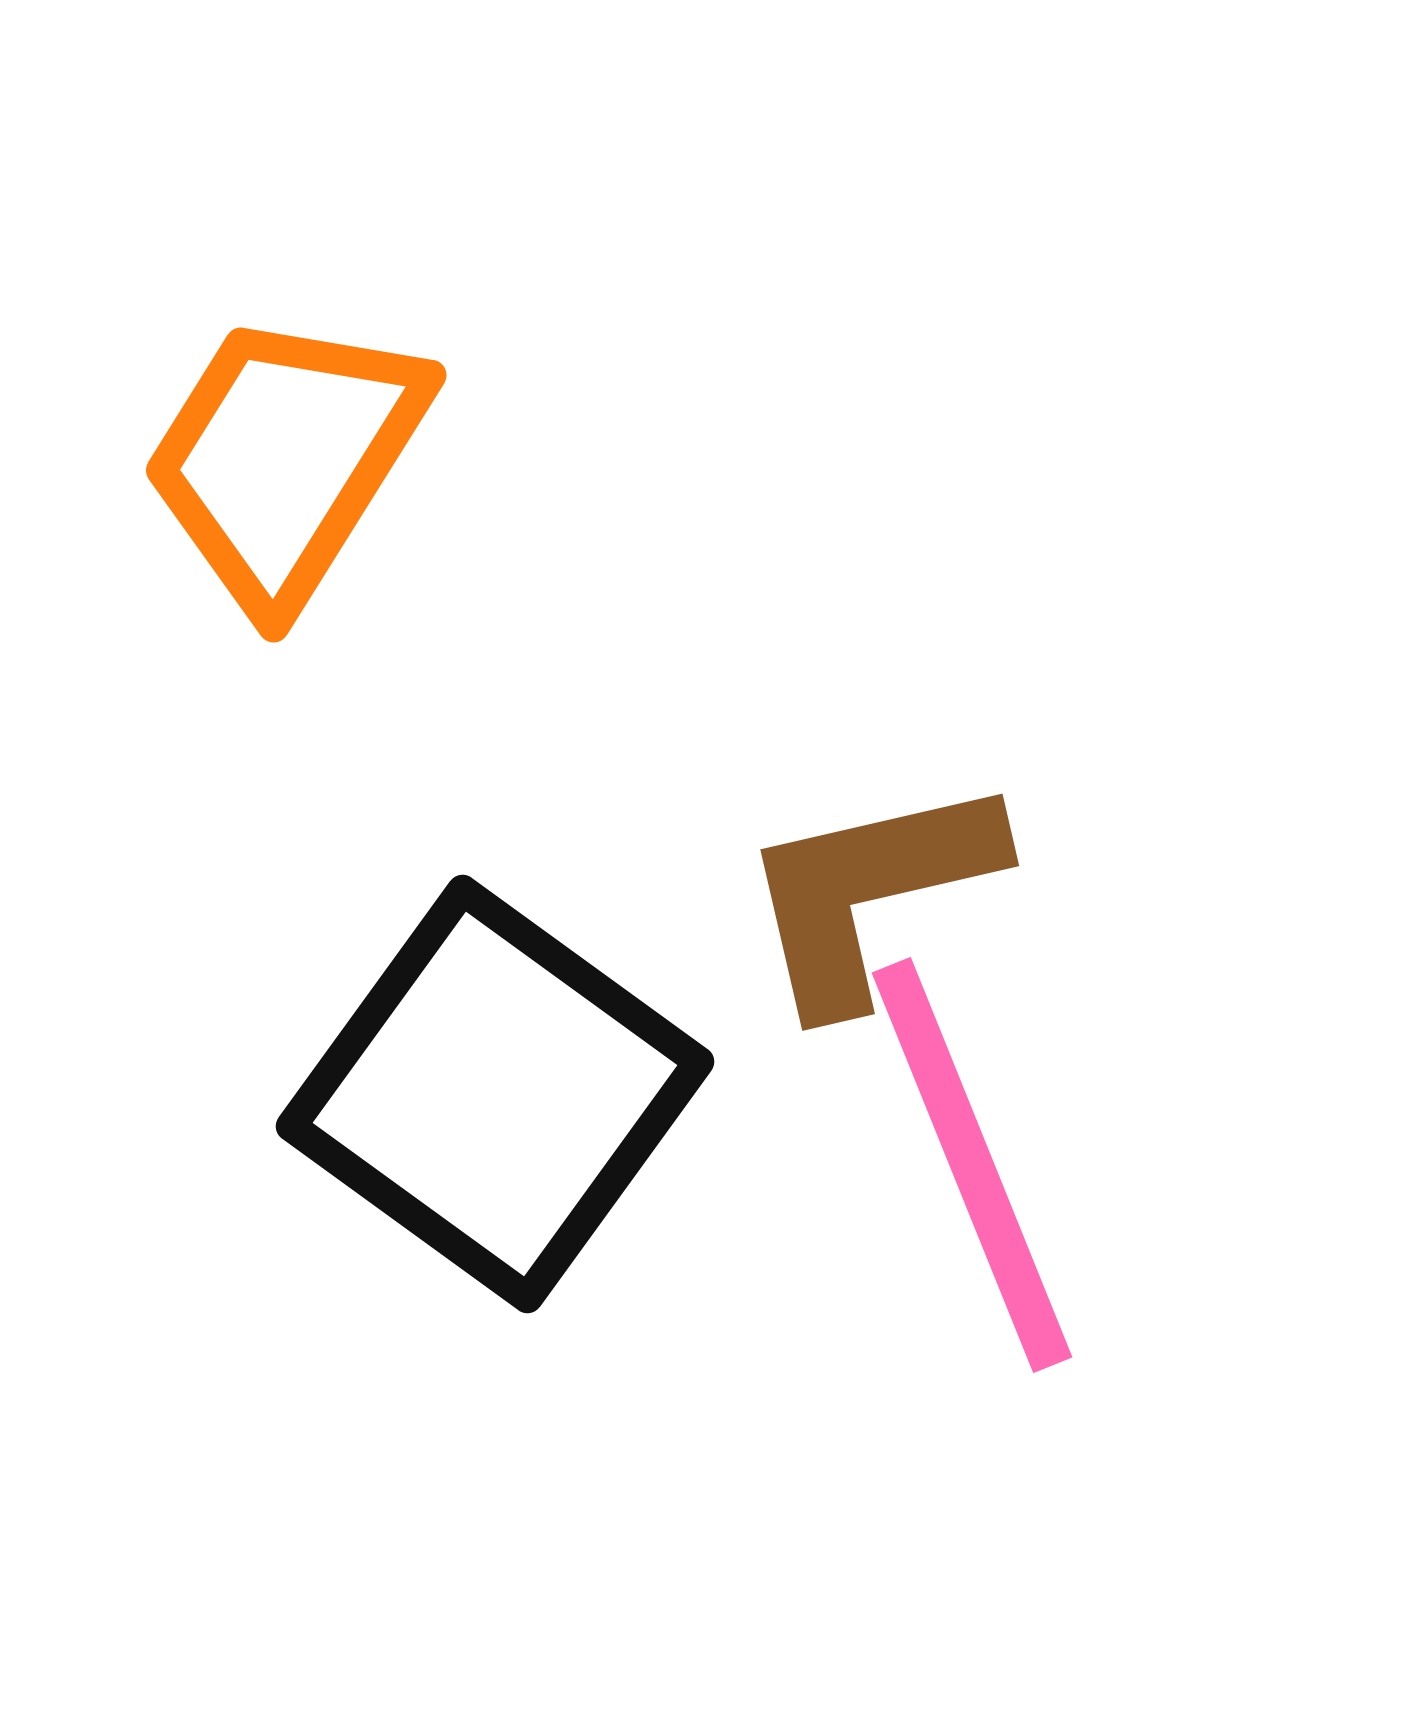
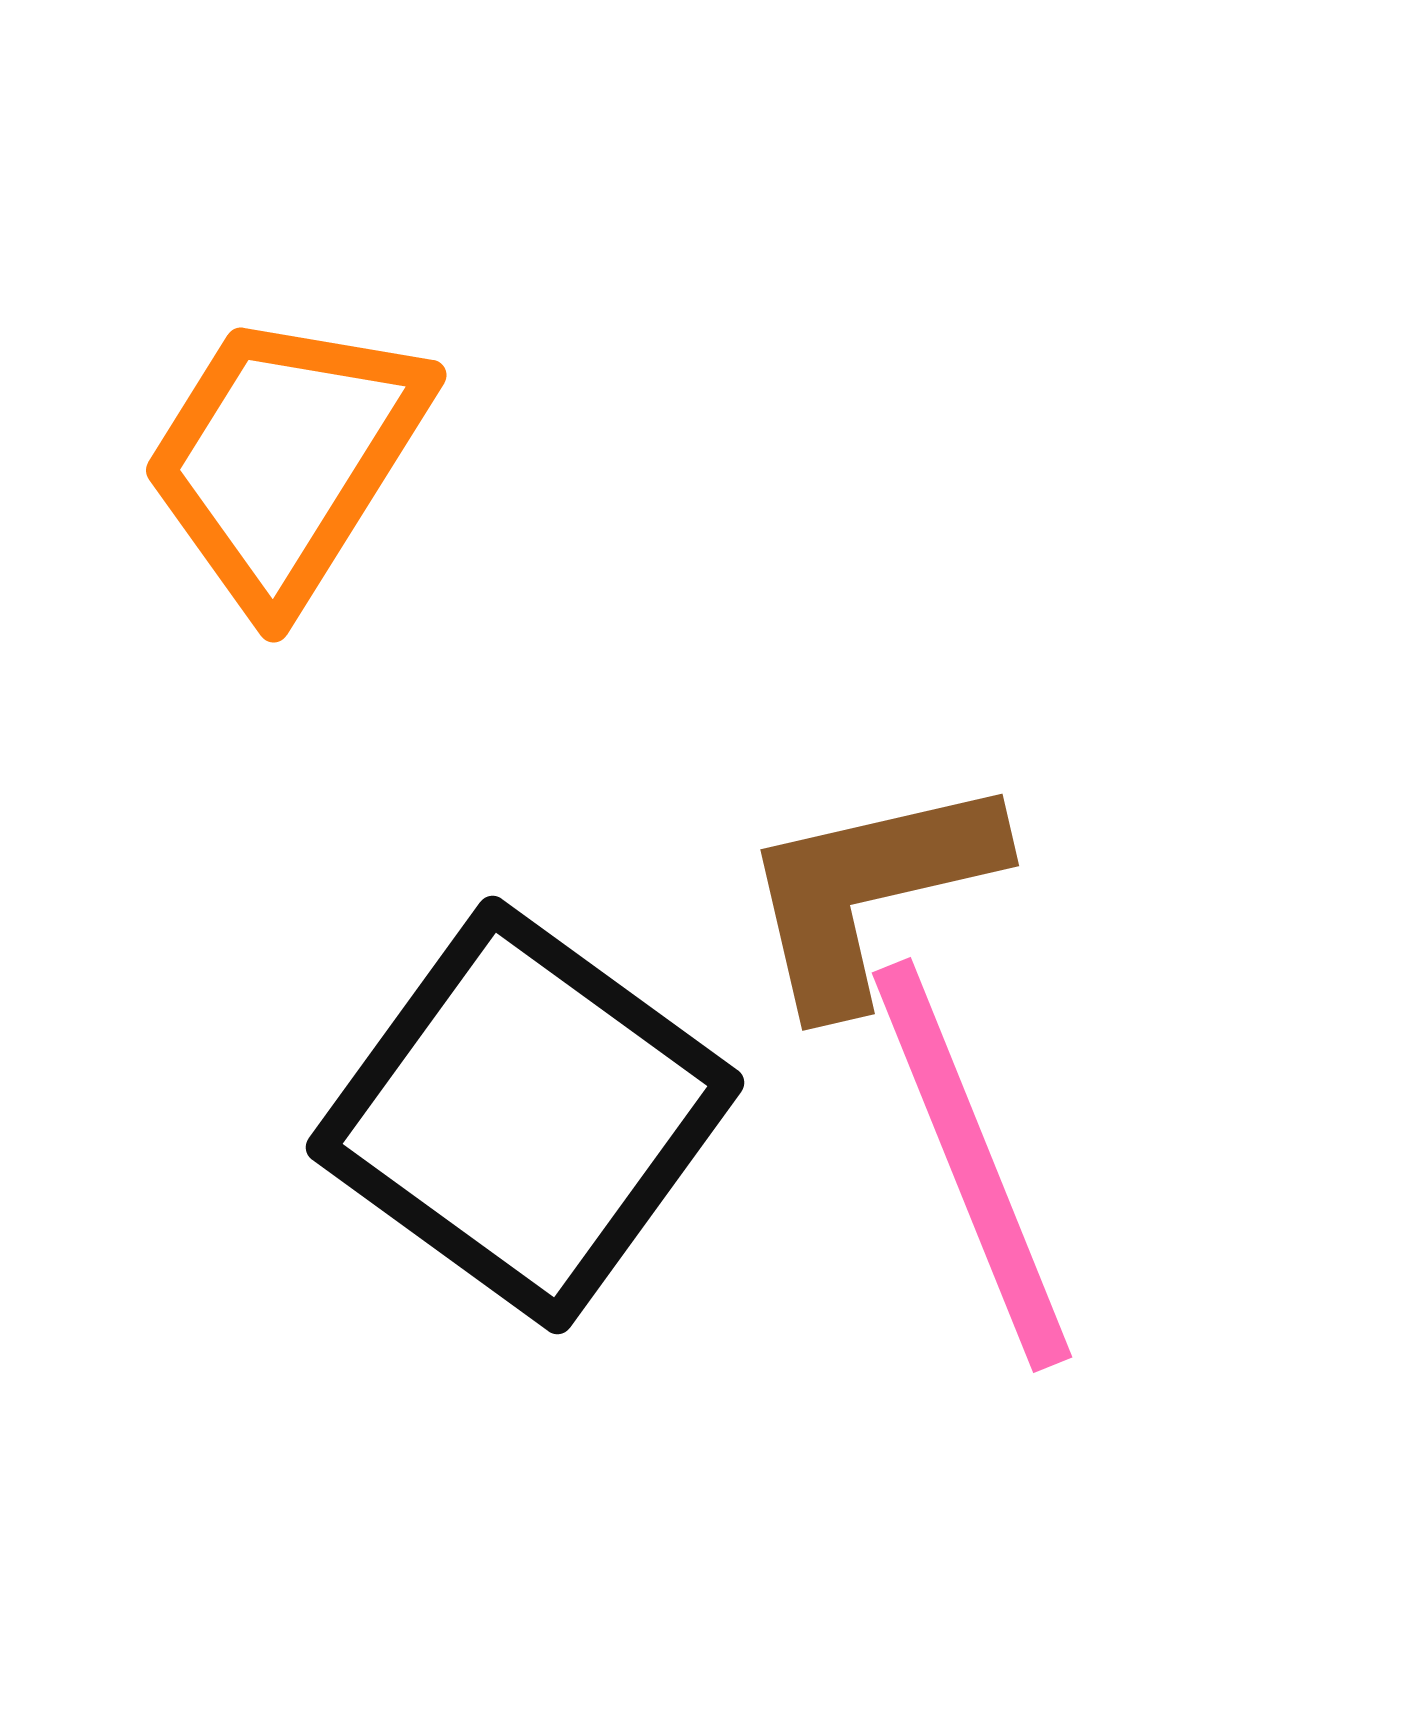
black square: moved 30 px right, 21 px down
